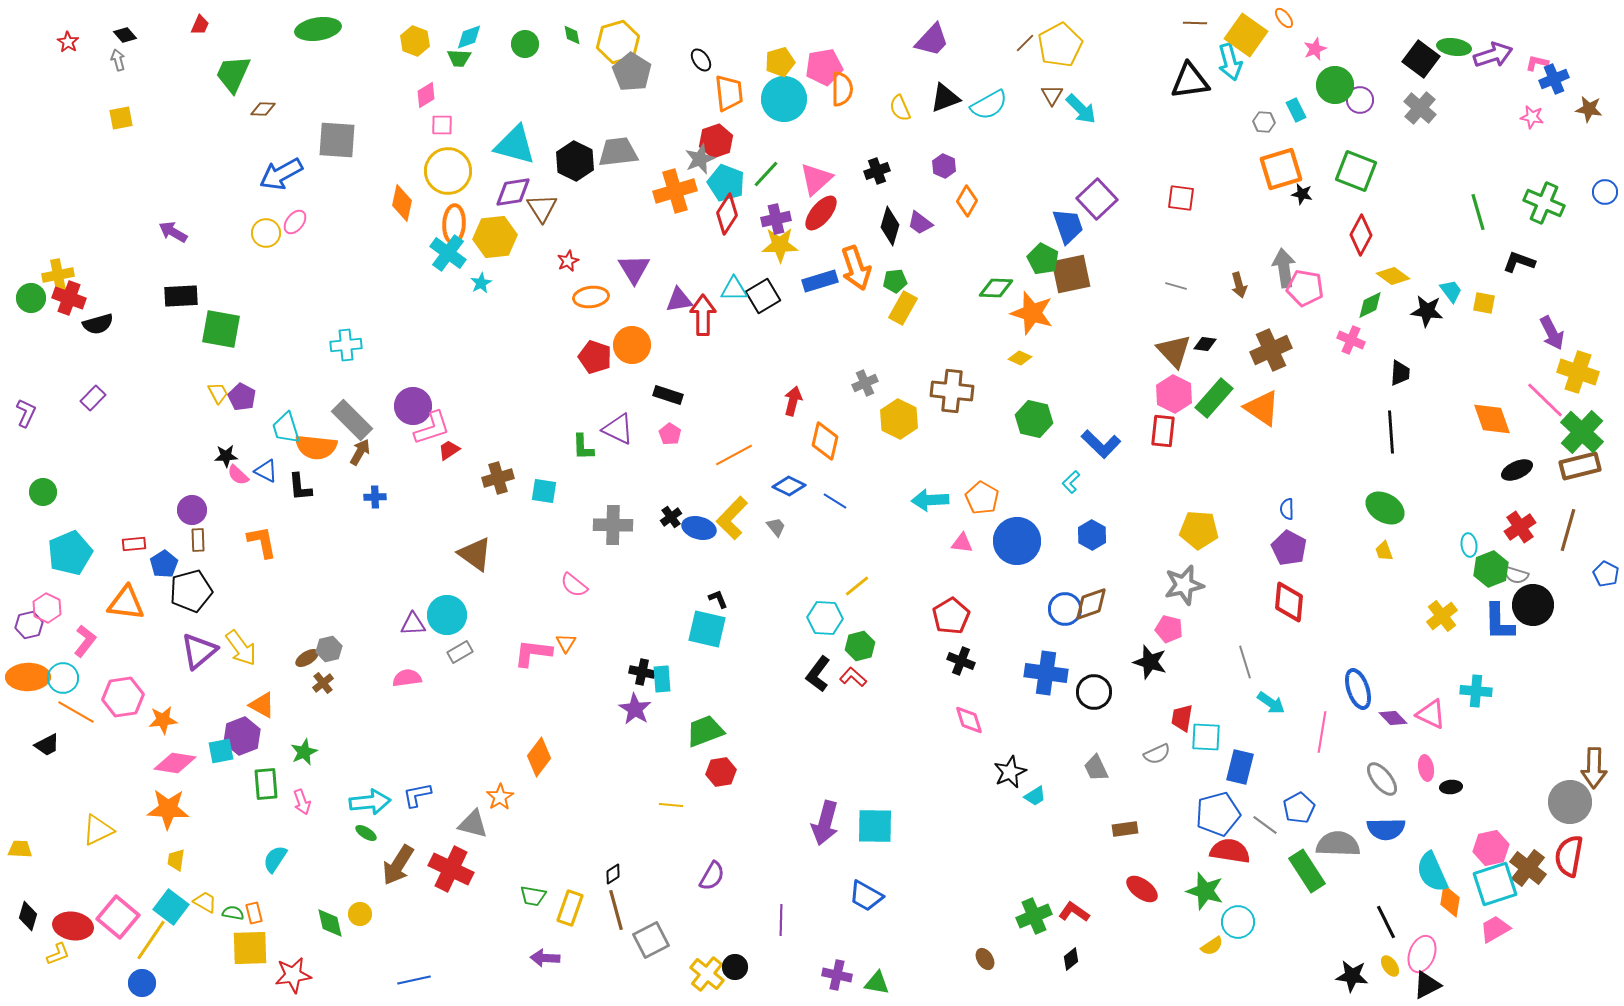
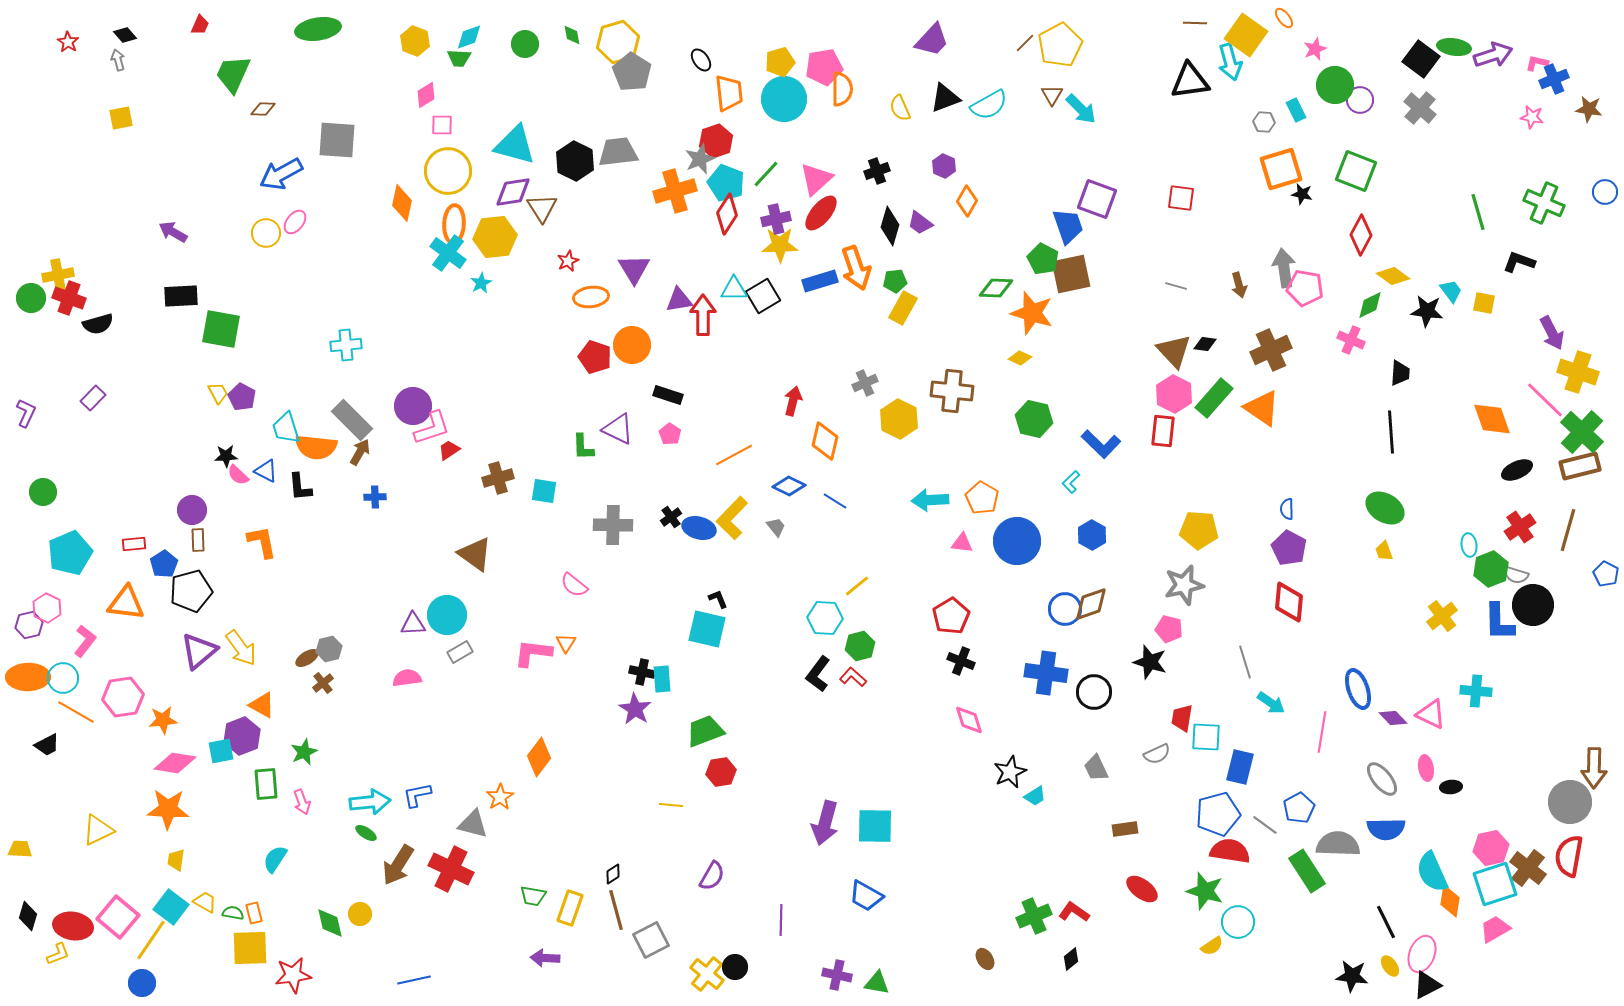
purple square at (1097, 199): rotated 27 degrees counterclockwise
